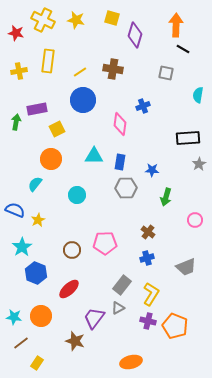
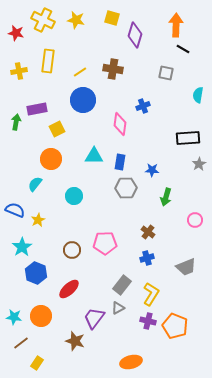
cyan circle at (77, 195): moved 3 px left, 1 px down
